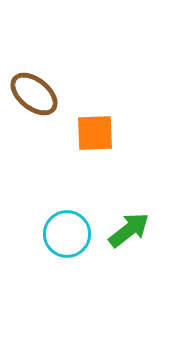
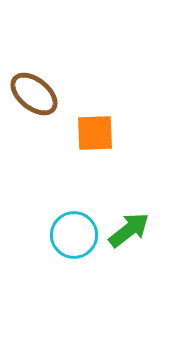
cyan circle: moved 7 px right, 1 px down
